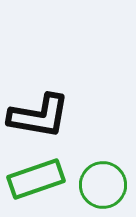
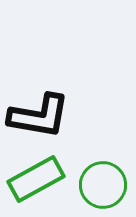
green rectangle: rotated 10 degrees counterclockwise
